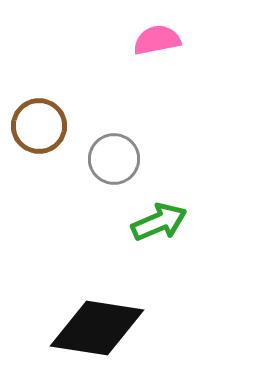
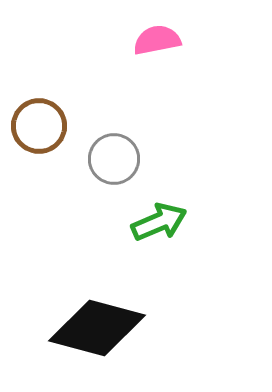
black diamond: rotated 6 degrees clockwise
